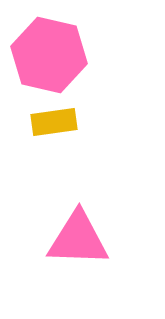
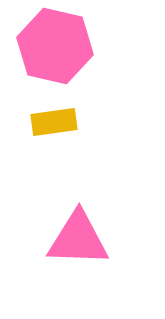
pink hexagon: moved 6 px right, 9 px up
